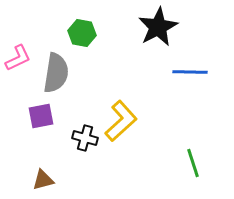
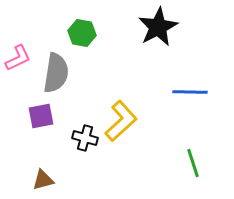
blue line: moved 20 px down
